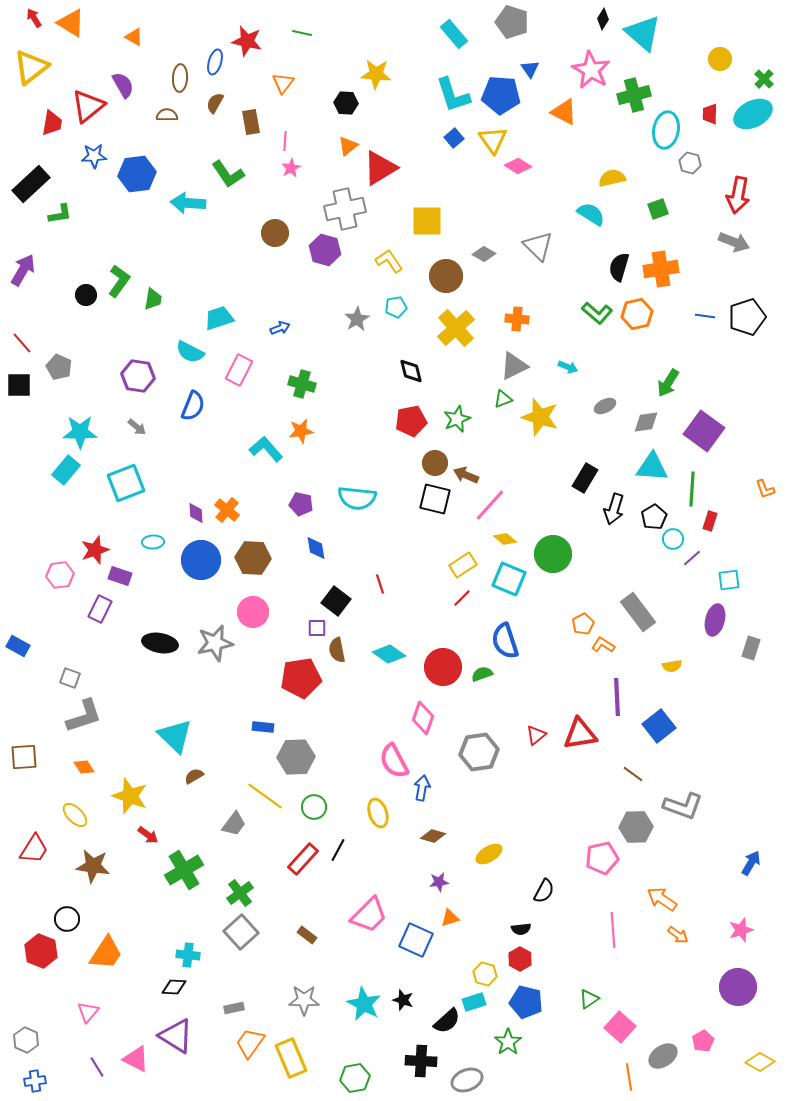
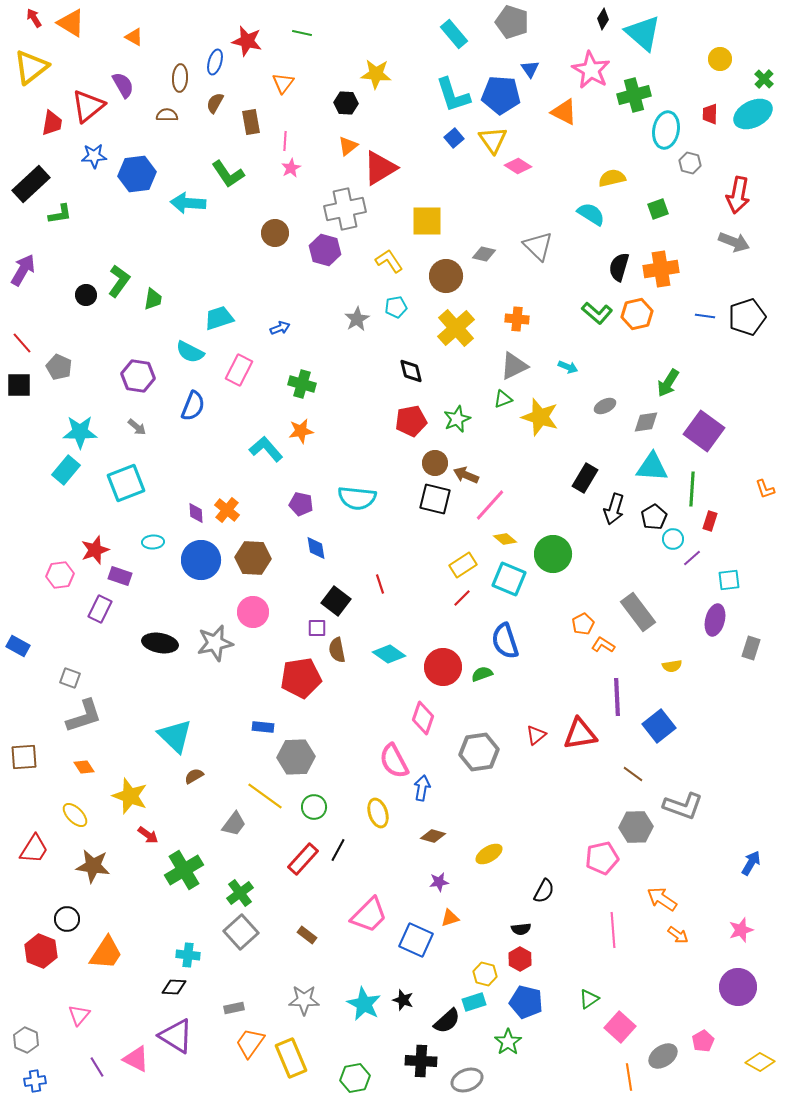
gray diamond at (484, 254): rotated 15 degrees counterclockwise
pink triangle at (88, 1012): moved 9 px left, 3 px down
